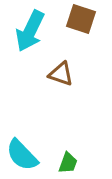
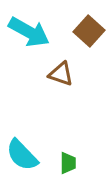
brown square: moved 8 px right, 12 px down; rotated 24 degrees clockwise
cyan arrow: moved 1 px left, 1 px down; rotated 87 degrees counterclockwise
green trapezoid: rotated 20 degrees counterclockwise
